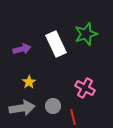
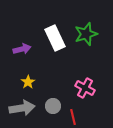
white rectangle: moved 1 px left, 6 px up
yellow star: moved 1 px left
